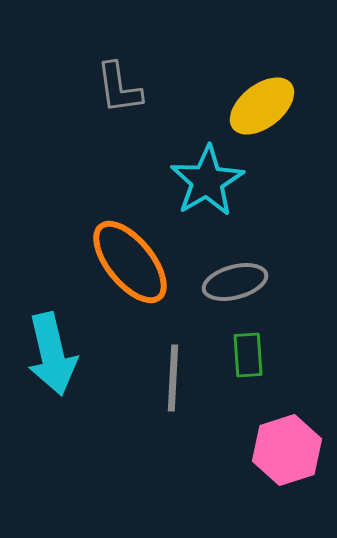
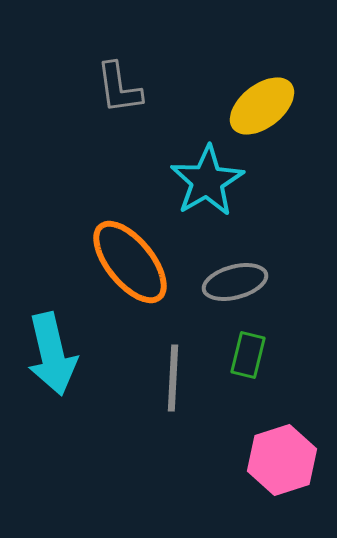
green rectangle: rotated 18 degrees clockwise
pink hexagon: moved 5 px left, 10 px down
